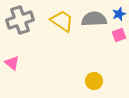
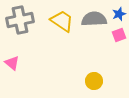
gray cross: rotated 8 degrees clockwise
